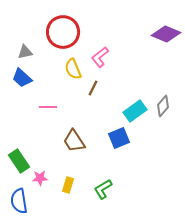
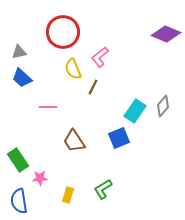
gray triangle: moved 6 px left
brown line: moved 1 px up
cyan rectangle: rotated 20 degrees counterclockwise
green rectangle: moved 1 px left, 1 px up
yellow rectangle: moved 10 px down
